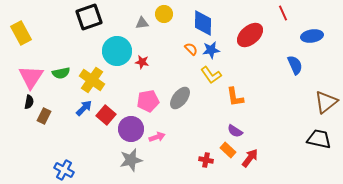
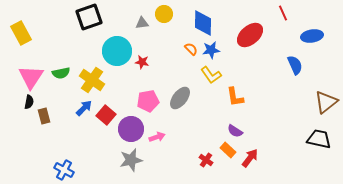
brown rectangle: rotated 42 degrees counterclockwise
red cross: rotated 24 degrees clockwise
